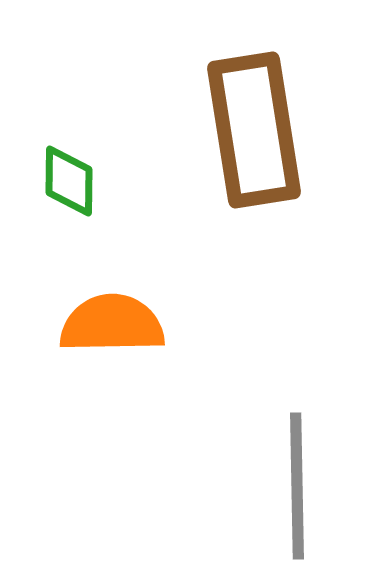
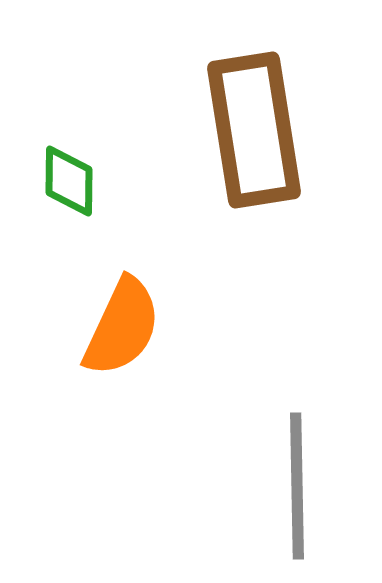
orange semicircle: moved 10 px right, 3 px down; rotated 116 degrees clockwise
